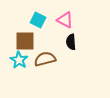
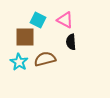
brown square: moved 4 px up
cyan star: moved 2 px down
